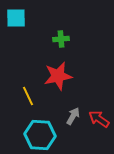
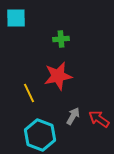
yellow line: moved 1 px right, 3 px up
cyan hexagon: rotated 16 degrees clockwise
